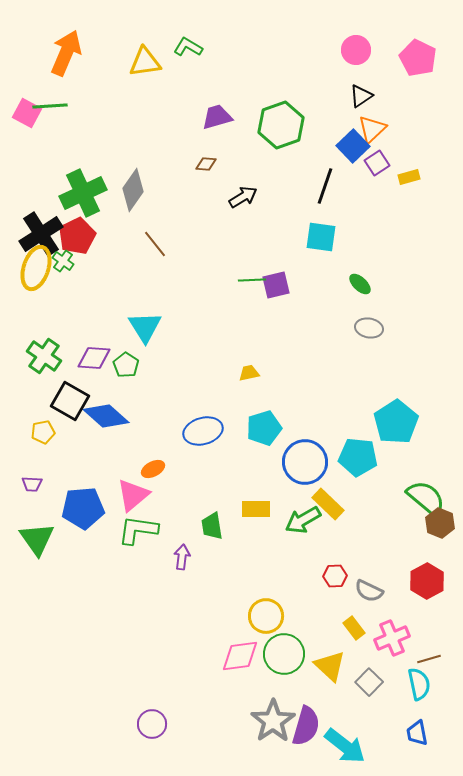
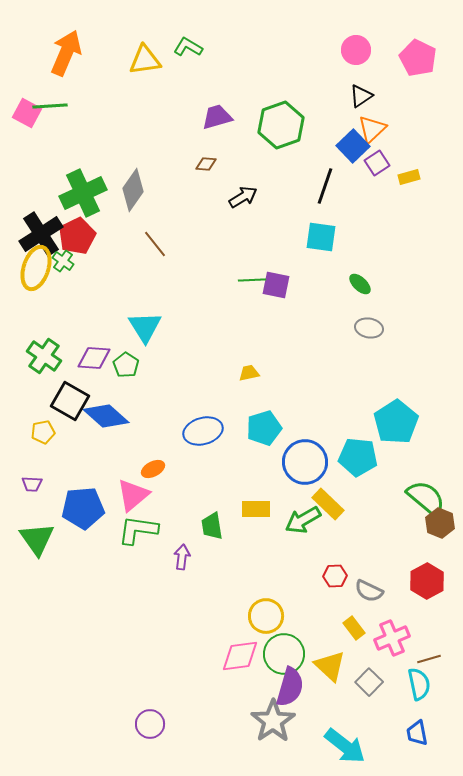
yellow triangle at (145, 62): moved 2 px up
purple square at (276, 285): rotated 24 degrees clockwise
purple circle at (152, 724): moved 2 px left
purple semicircle at (306, 726): moved 16 px left, 39 px up
